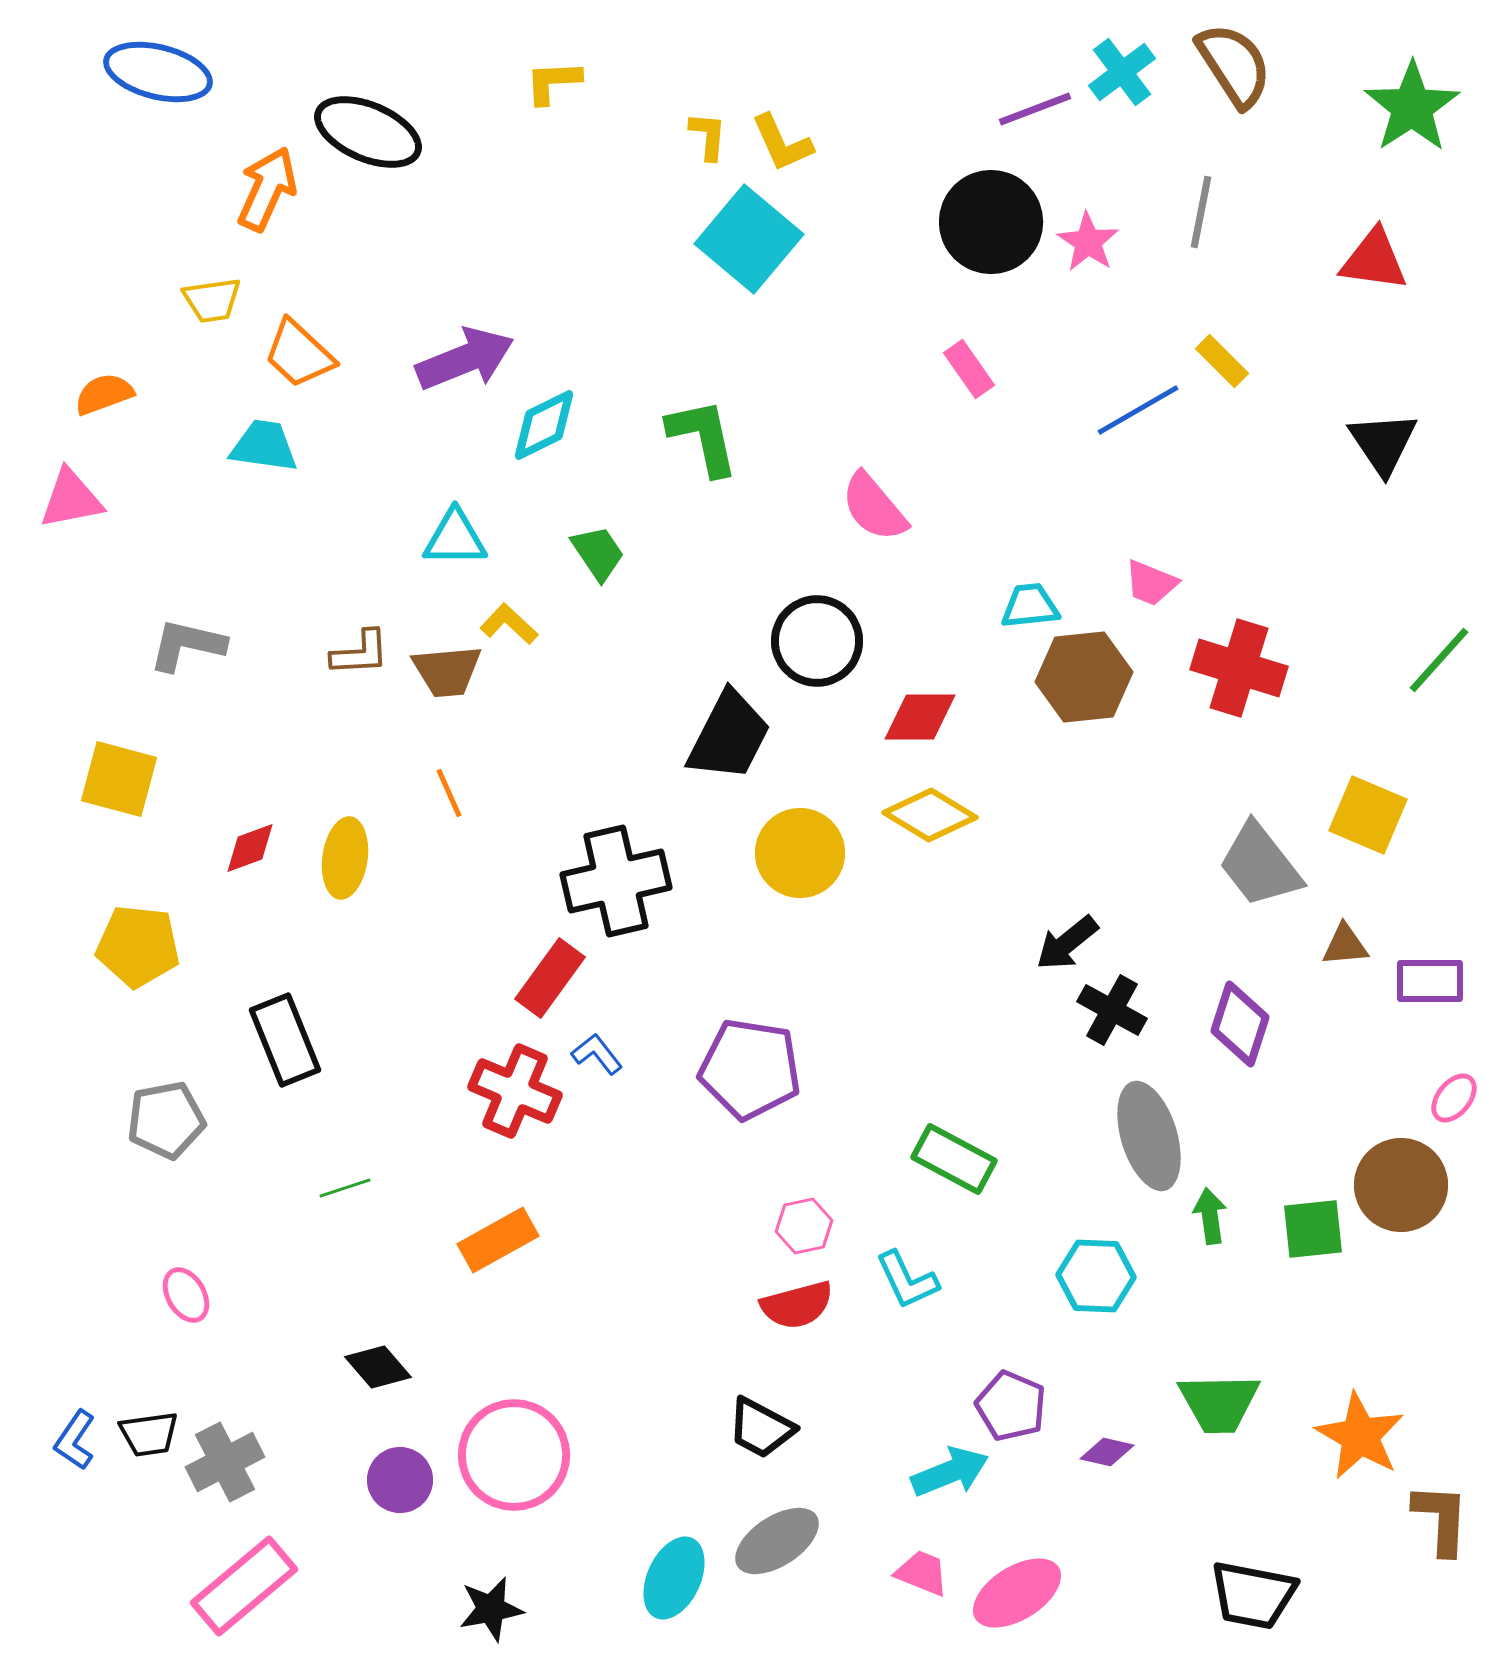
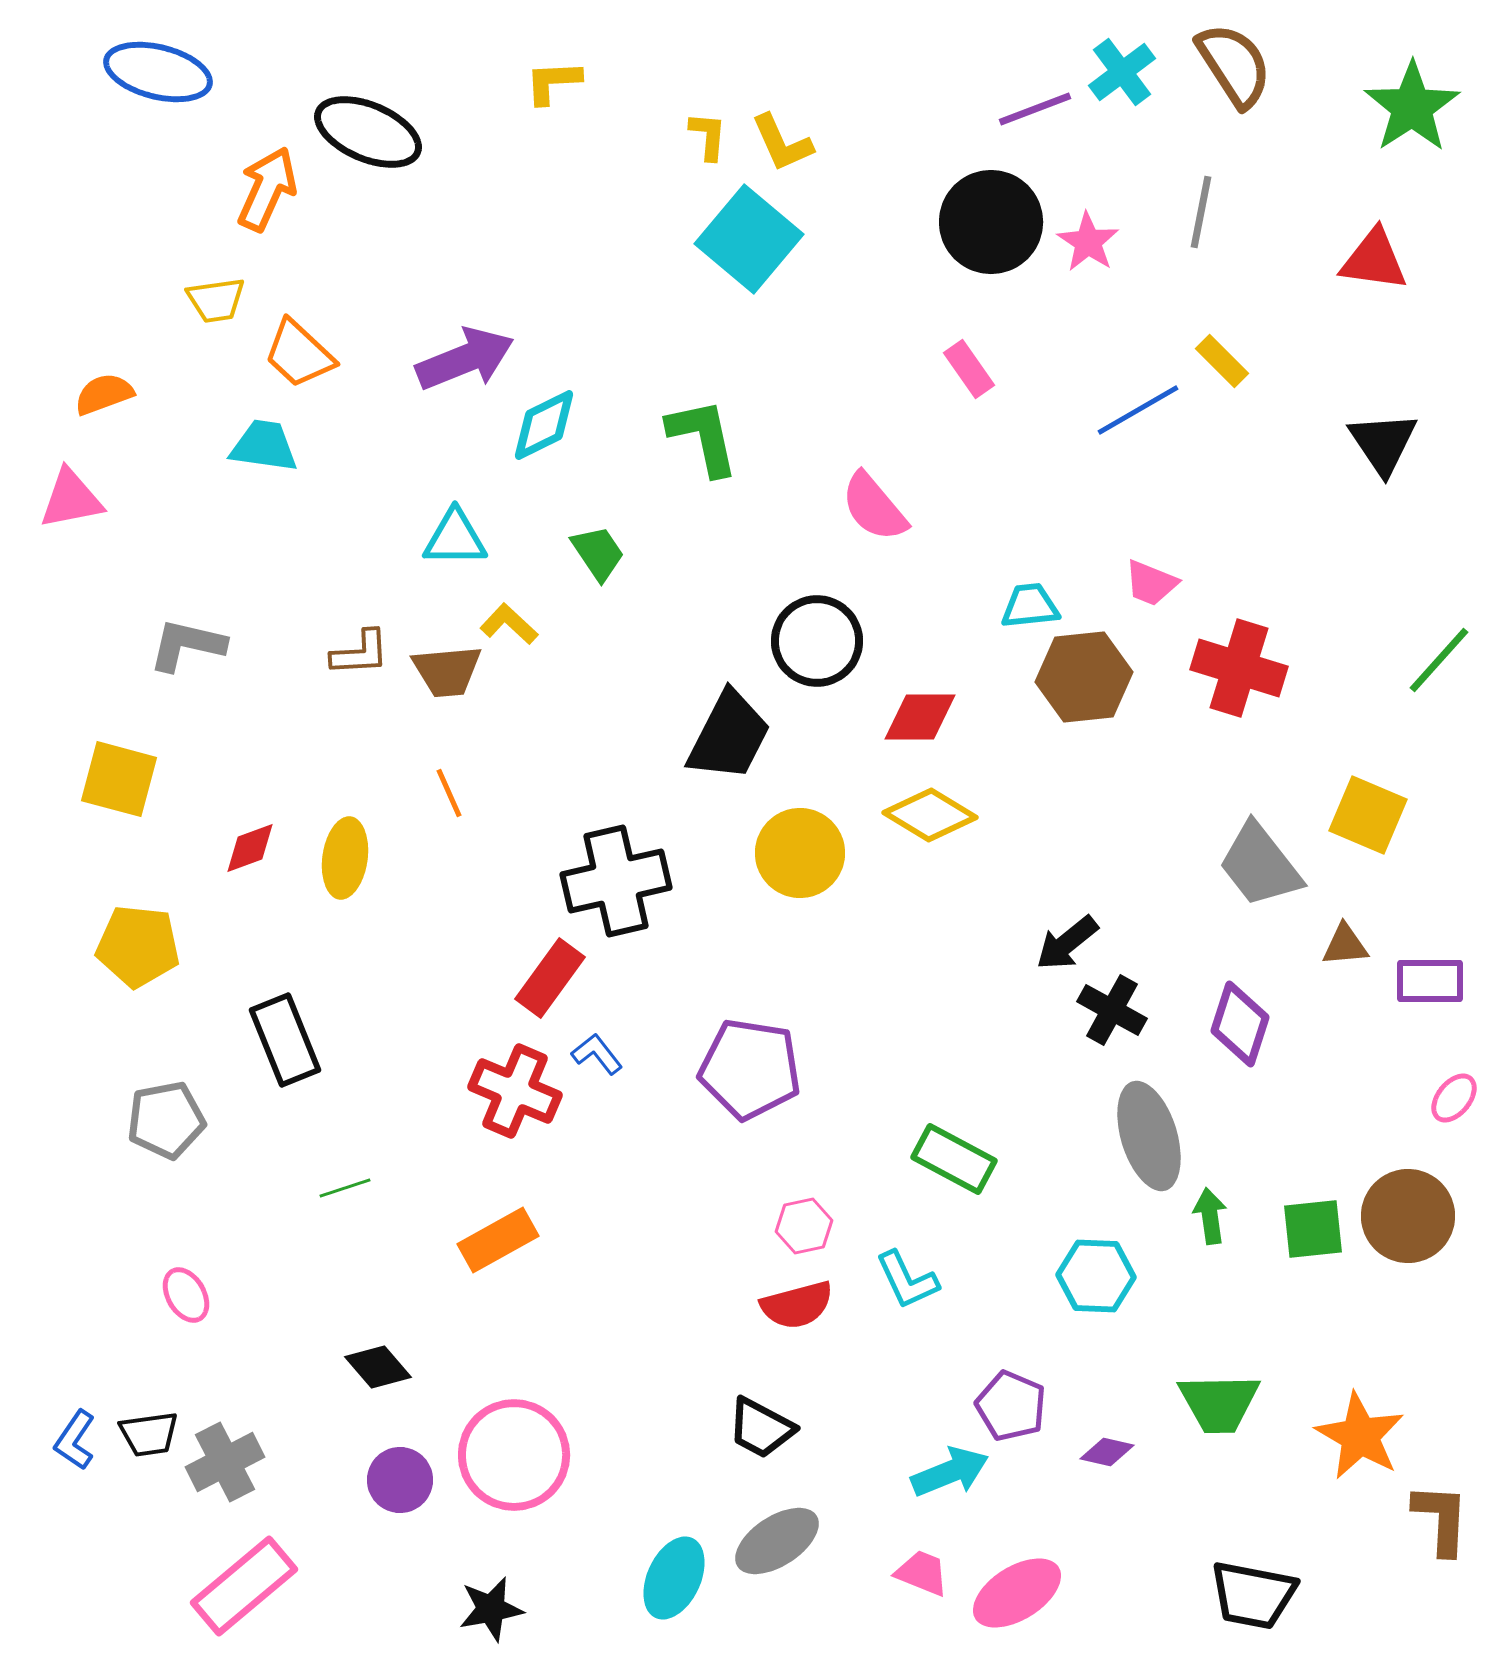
yellow trapezoid at (212, 300): moved 4 px right
brown circle at (1401, 1185): moved 7 px right, 31 px down
